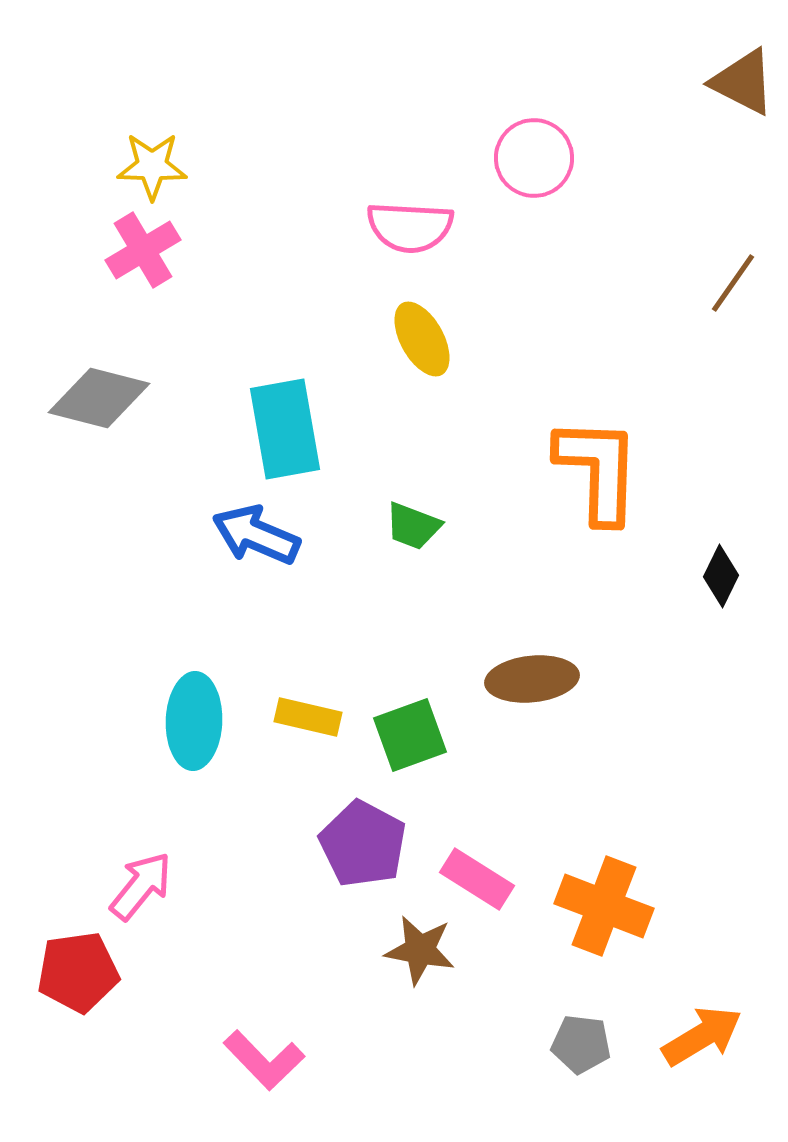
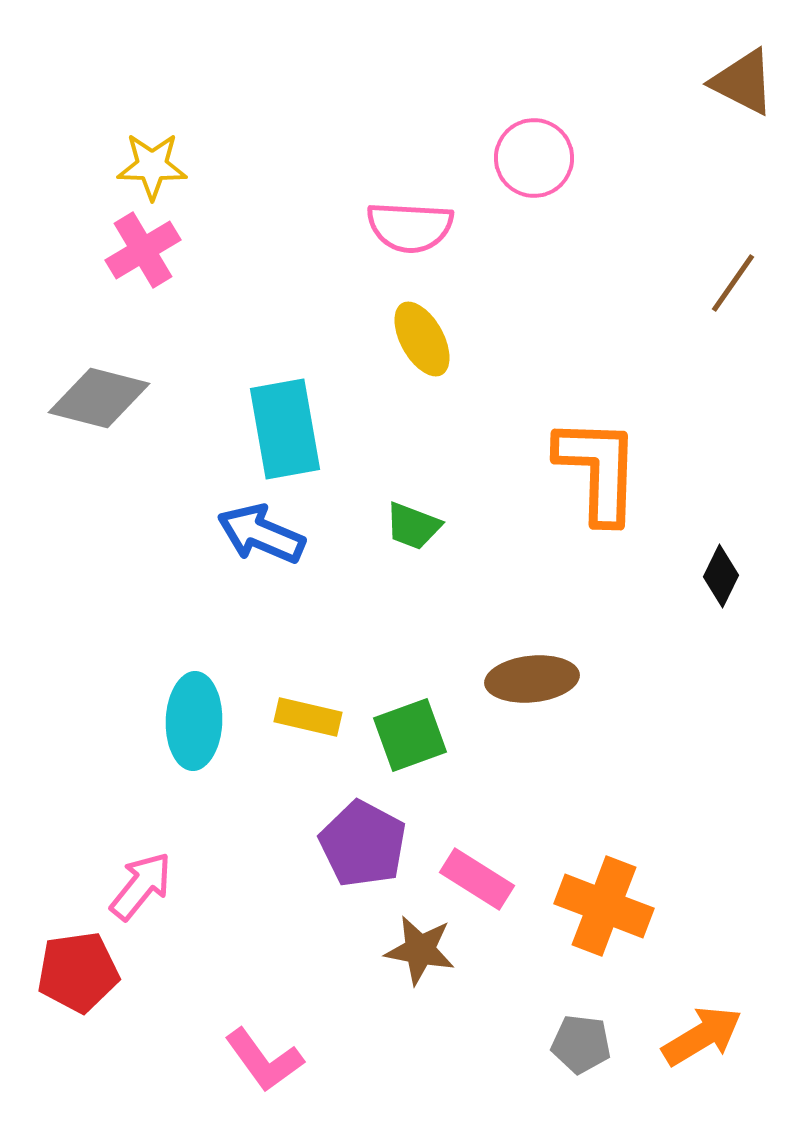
blue arrow: moved 5 px right, 1 px up
pink L-shape: rotated 8 degrees clockwise
